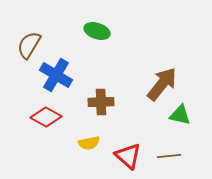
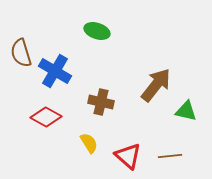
brown semicircle: moved 8 px left, 8 px down; rotated 48 degrees counterclockwise
blue cross: moved 1 px left, 4 px up
brown arrow: moved 6 px left, 1 px down
brown cross: rotated 15 degrees clockwise
green triangle: moved 6 px right, 4 px up
yellow semicircle: rotated 110 degrees counterclockwise
brown line: moved 1 px right
